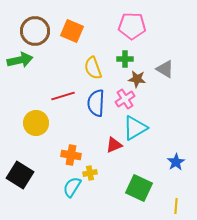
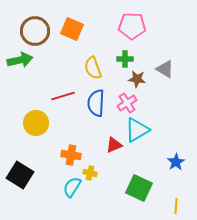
orange square: moved 2 px up
pink cross: moved 2 px right, 4 px down
cyan triangle: moved 2 px right, 2 px down
yellow cross: rotated 24 degrees clockwise
